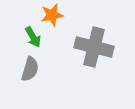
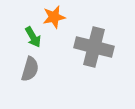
orange star: moved 2 px right, 2 px down
